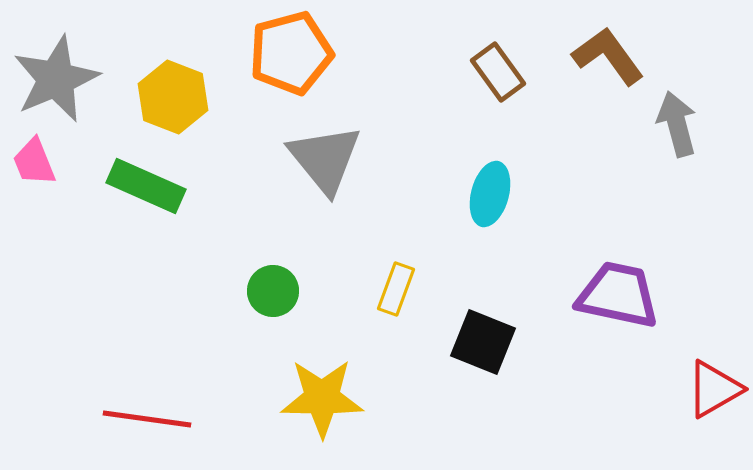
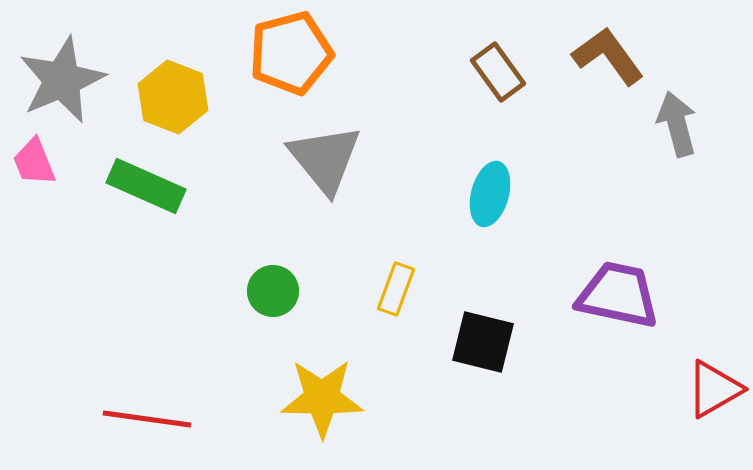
gray star: moved 6 px right, 1 px down
black square: rotated 8 degrees counterclockwise
